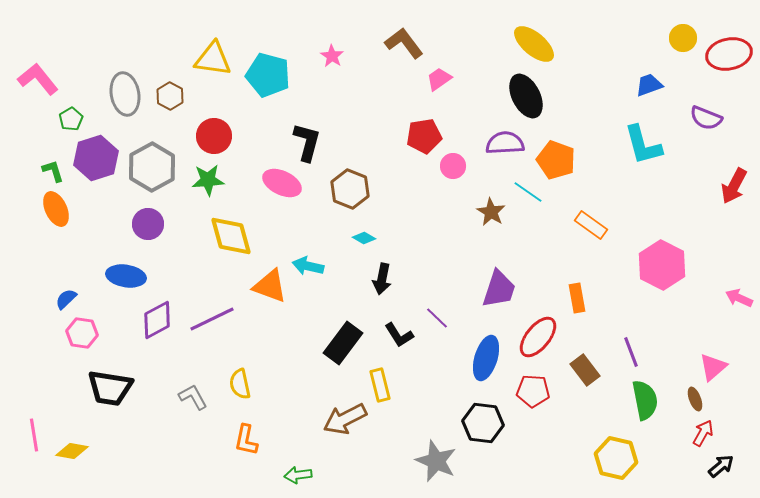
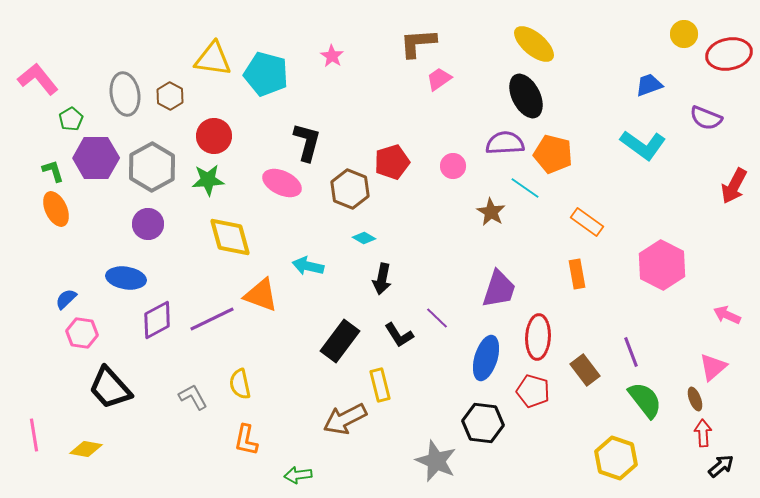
yellow circle at (683, 38): moved 1 px right, 4 px up
brown L-shape at (404, 43): moved 14 px right; rotated 57 degrees counterclockwise
cyan pentagon at (268, 75): moved 2 px left, 1 px up
red pentagon at (424, 136): moved 32 px left, 26 px down; rotated 8 degrees counterclockwise
cyan L-shape at (643, 145): rotated 39 degrees counterclockwise
purple hexagon at (96, 158): rotated 18 degrees clockwise
orange pentagon at (556, 160): moved 3 px left, 6 px up; rotated 6 degrees counterclockwise
cyan line at (528, 192): moved 3 px left, 4 px up
orange rectangle at (591, 225): moved 4 px left, 3 px up
yellow diamond at (231, 236): moved 1 px left, 1 px down
blue ellipse at (126, 276): moved 2 px down
orange triangle at (270, 286): moved 9 px left, 9 px down
orange rectangle at (577, 298): moved 24 px up
pink arrow at (739, 298): moved 12 px left, 17 px down
red ellipse at (538, 337): rotated 36 degrees counterclockwise
black rectangle at (343, 343): moved 3 px left, 2 px up
black trapezoid at (110, 388): rotated 39 degrees clockwise
red pentagon at (533, 391): rotated 12 degrees clockwise
green semicircle at (645, 400): rotated 27 degrees counterclockwise
red arrow at (703, 433): rotated 32 degrees counterclockwise
yellow diamond at (72, 451): moved 14 px right, 2 px up
yellow hexagon at (616, 458): rotated 6 degrees clockwise
